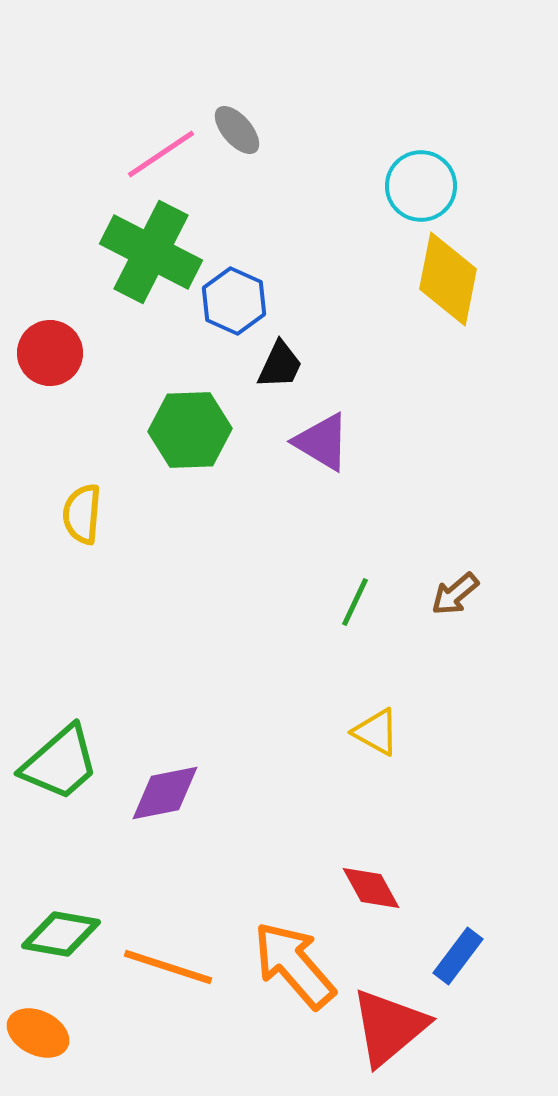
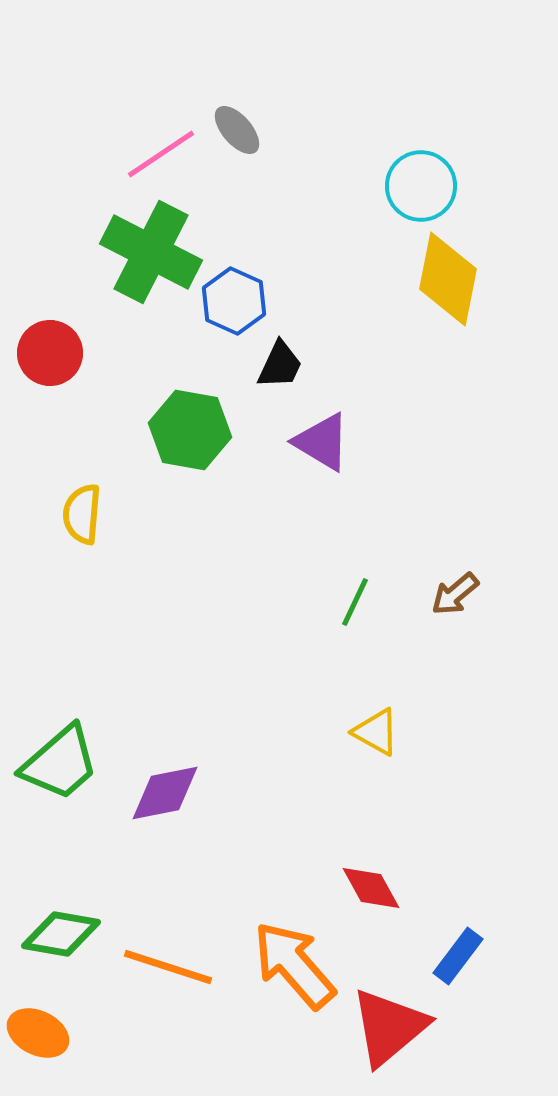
green hexagon: rotated 12 degrees clockwise
